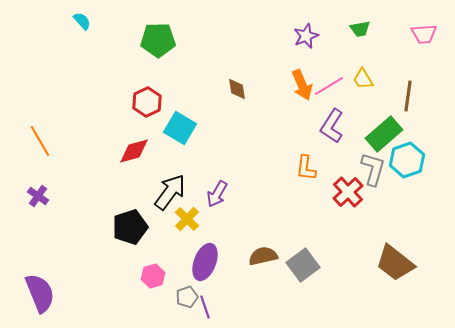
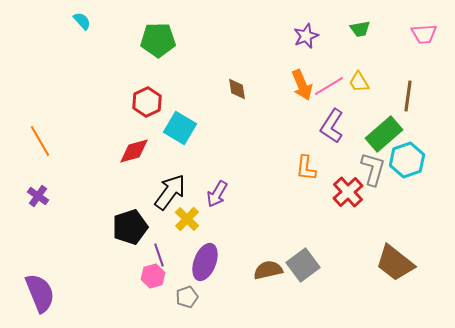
yellow trapezoid: moved 4 px left, 3 px down
brown semicircle: moved 5 px right, 14 px down
purple line: moved 46 px left, 52 px up
